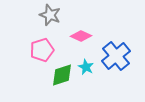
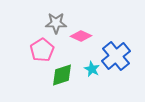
gray star: moved 6 px right, 8 px down; rotated 20 degrees counterclockwise
pink pentagon: rotated 15 degrees counterclockwise
cyan star: moved 6 px right, 2 px down
